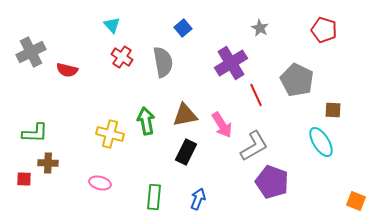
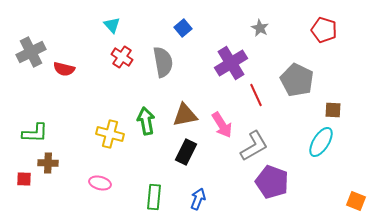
red semicircle: moved 3 px left, 1 px up
cyan ellipse: rotated 64 degrees clockwise
